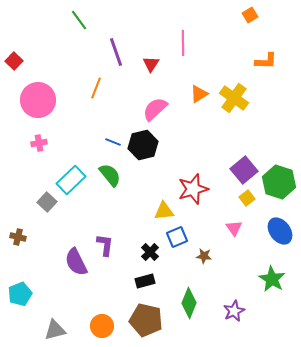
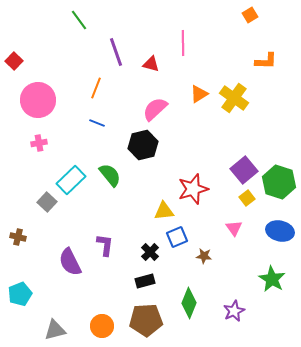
red triangle: rotated 48 degrees counterclockwise
blue line: moved 16 px left, 19 px up
blue ellipse: rotated 40 degrees counterclockwise
purple semicircle: moved 6 px left
brown pentagon: rotated 16 degrees counterclockwise
